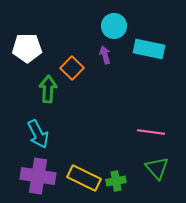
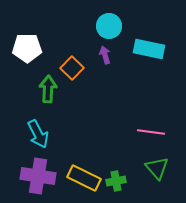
cyan circle: moved 5 px left
